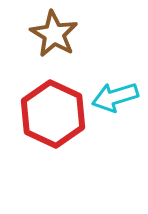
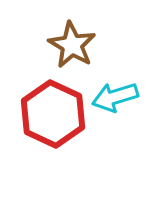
brown star: moved 18 px right, 11 px down
